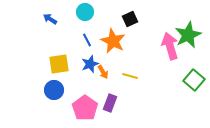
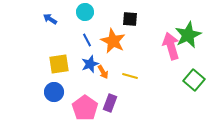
black square: rotated 28 degrees clockwise
pink arrow: moved 1 px right
blue circle: moved 2 px down
